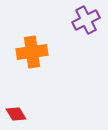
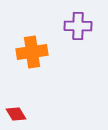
purple cross: moved 8 px left, 6 px down; rotated 28 degrees clockwise
